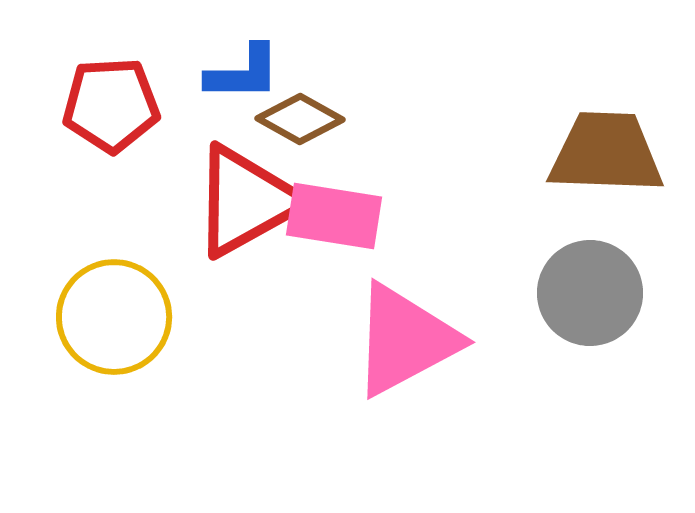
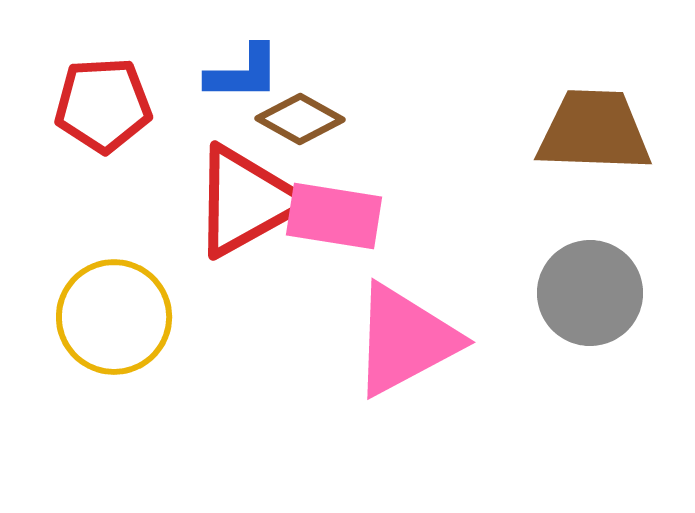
red pentagon: moved 8 px left
brown trapezoid: moved 12 px left, 22 px up
